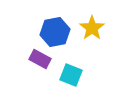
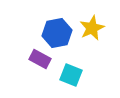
yellow star: rotated 10 degrees clockwise
blue hexagon: moved 2 px right, 1 px down
